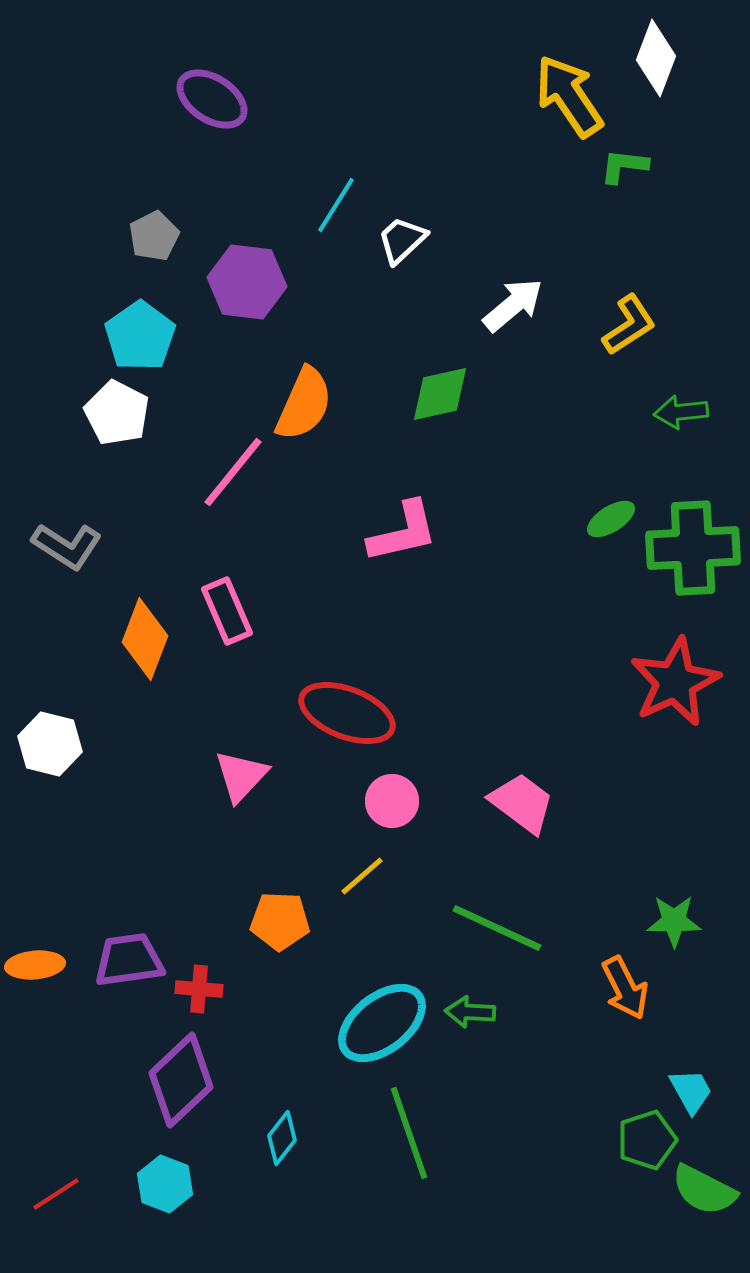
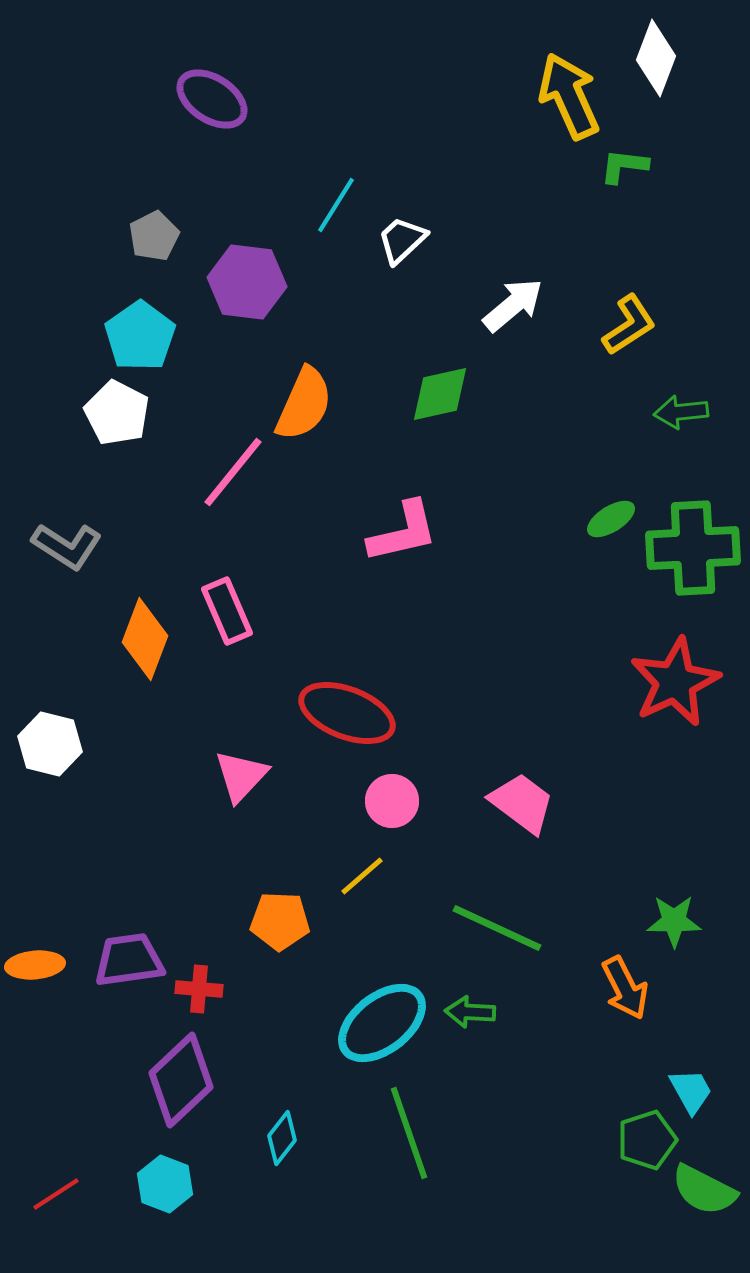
yellow arrow at (569, 96): rotated 10 degrees clockwise
